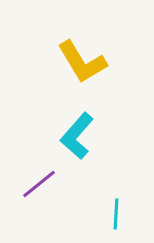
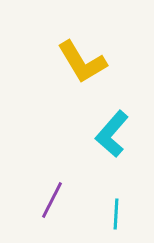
cyan L-shape: moved 35 px right, 2 px up
purple line: moved 13 px right, 16 px down; rotated 24 degrees counterclockwise
